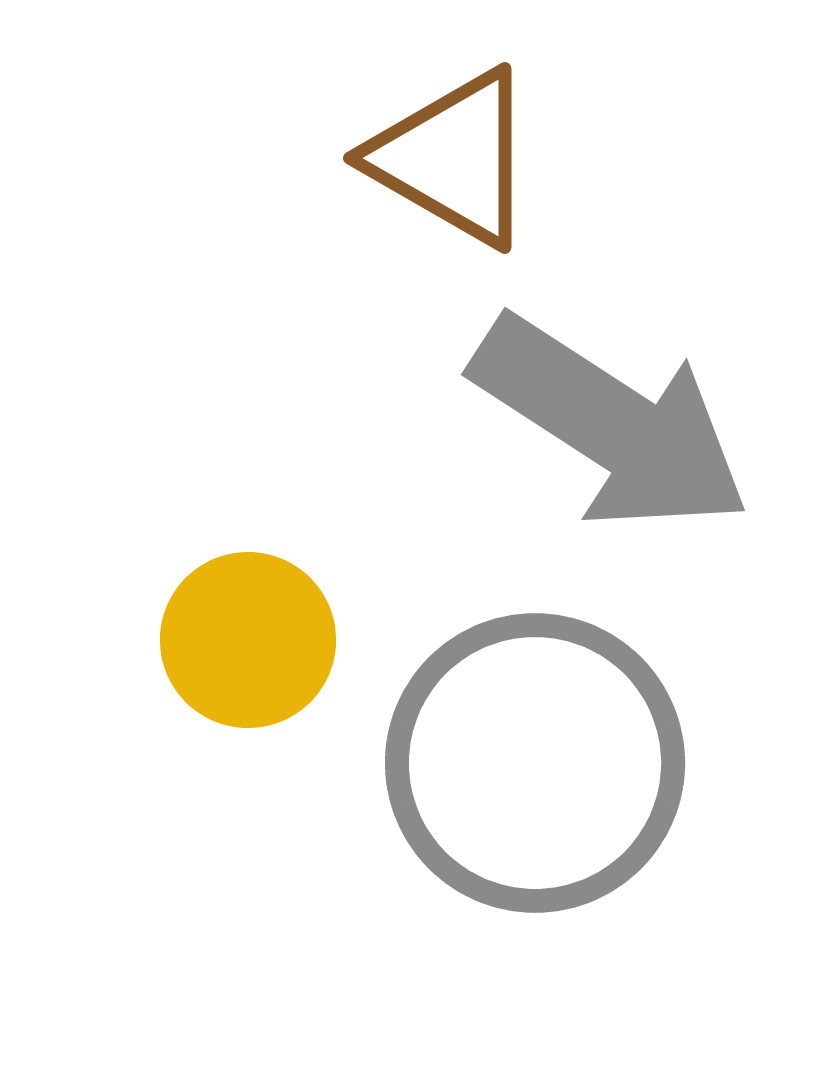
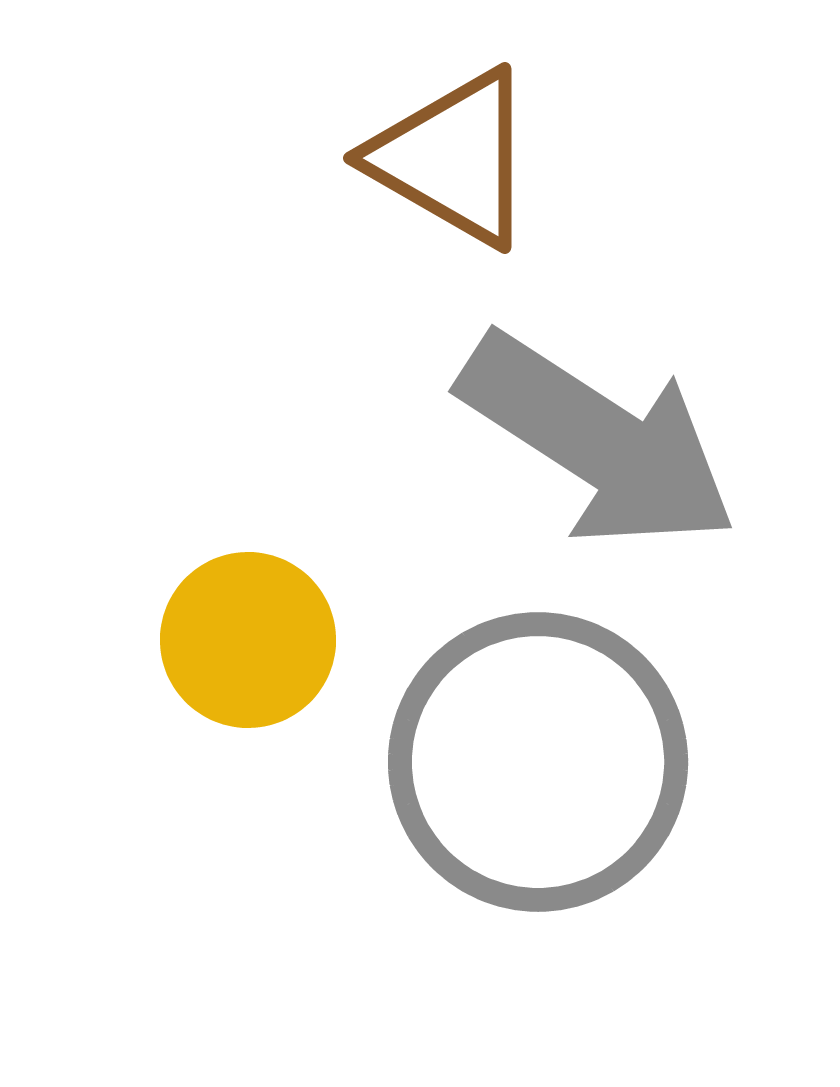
gray arrow: moved 13 px left, 17 px down
gray circle: moved 3 px right, 1 px up
